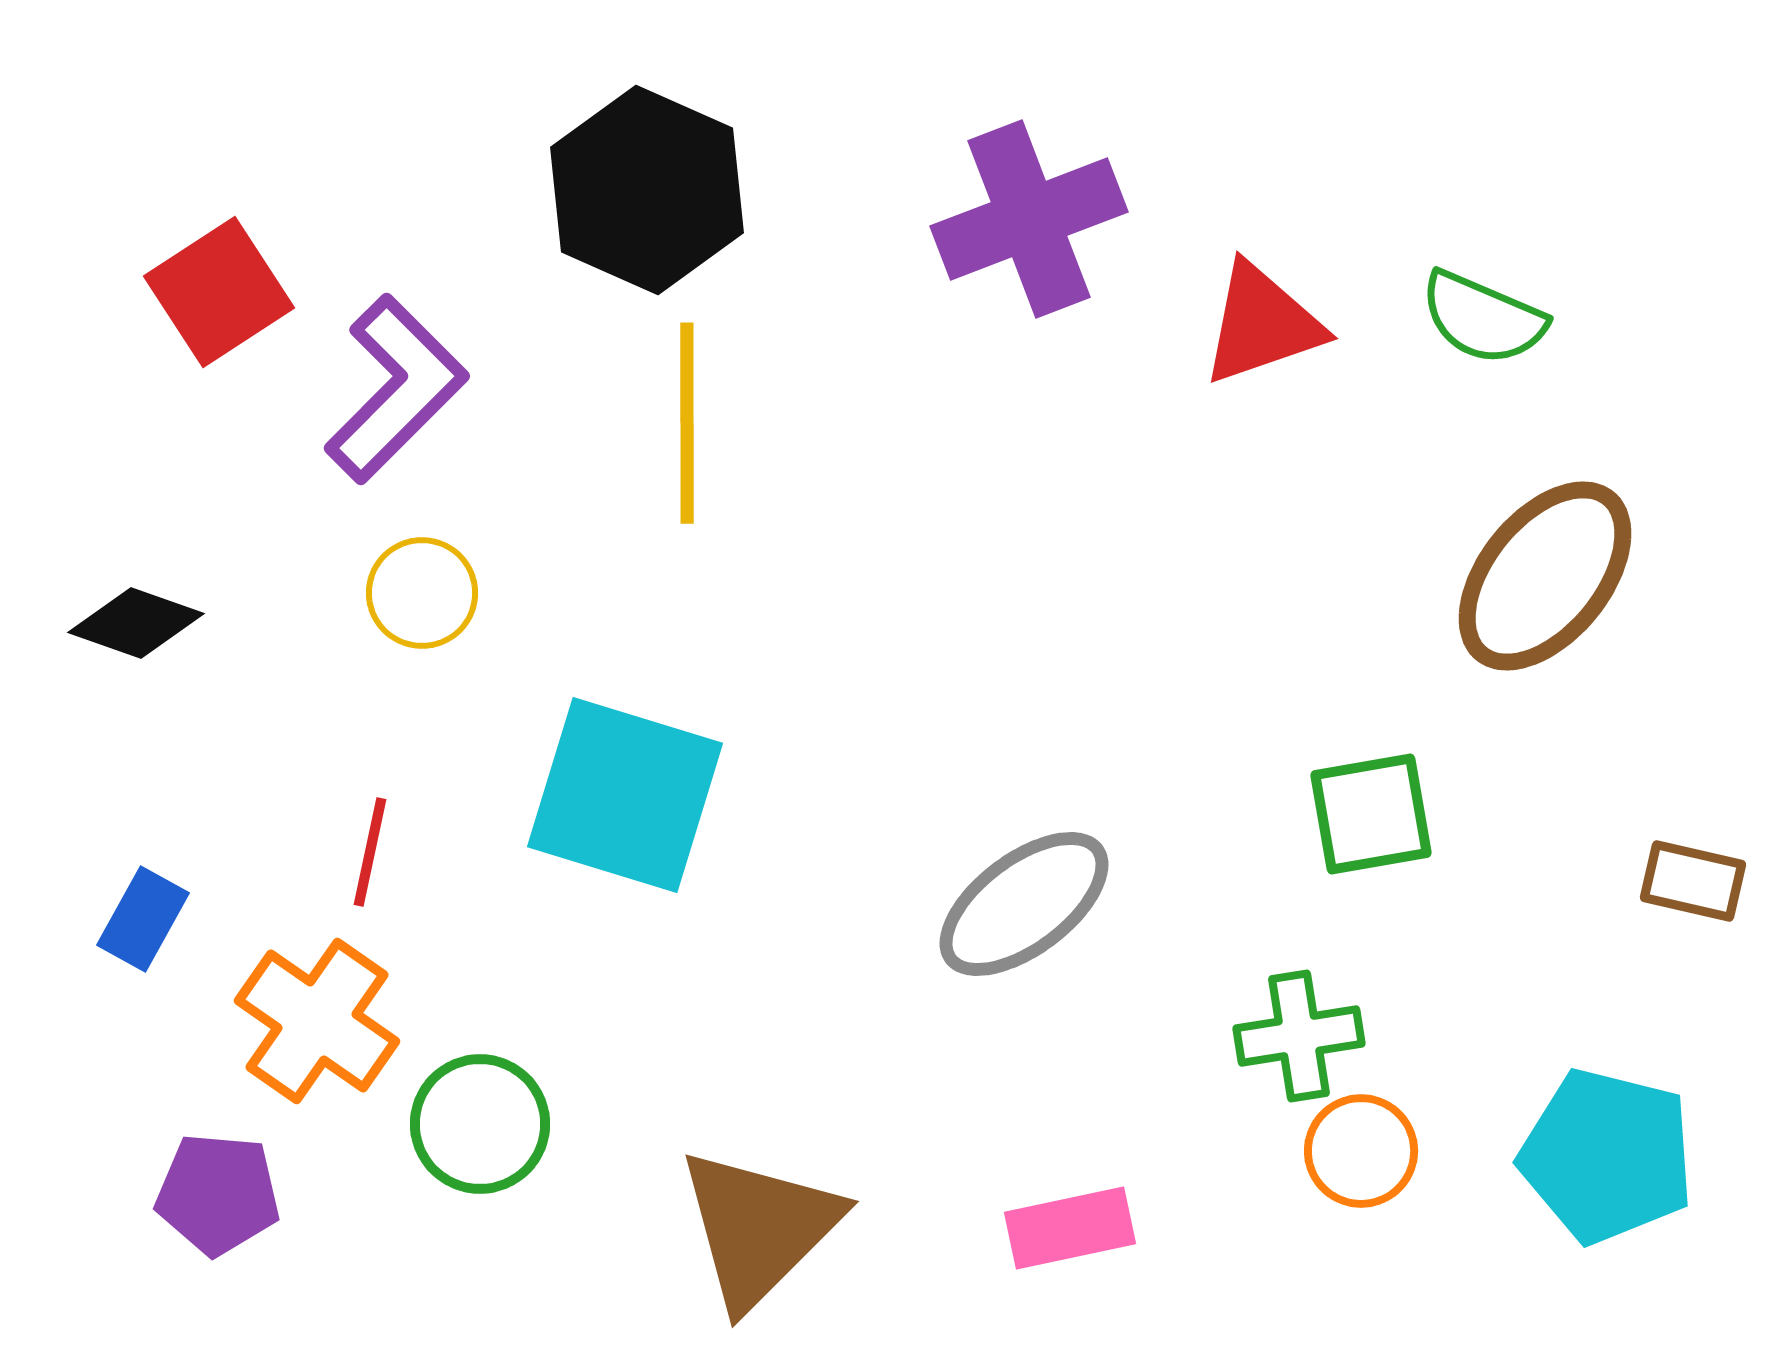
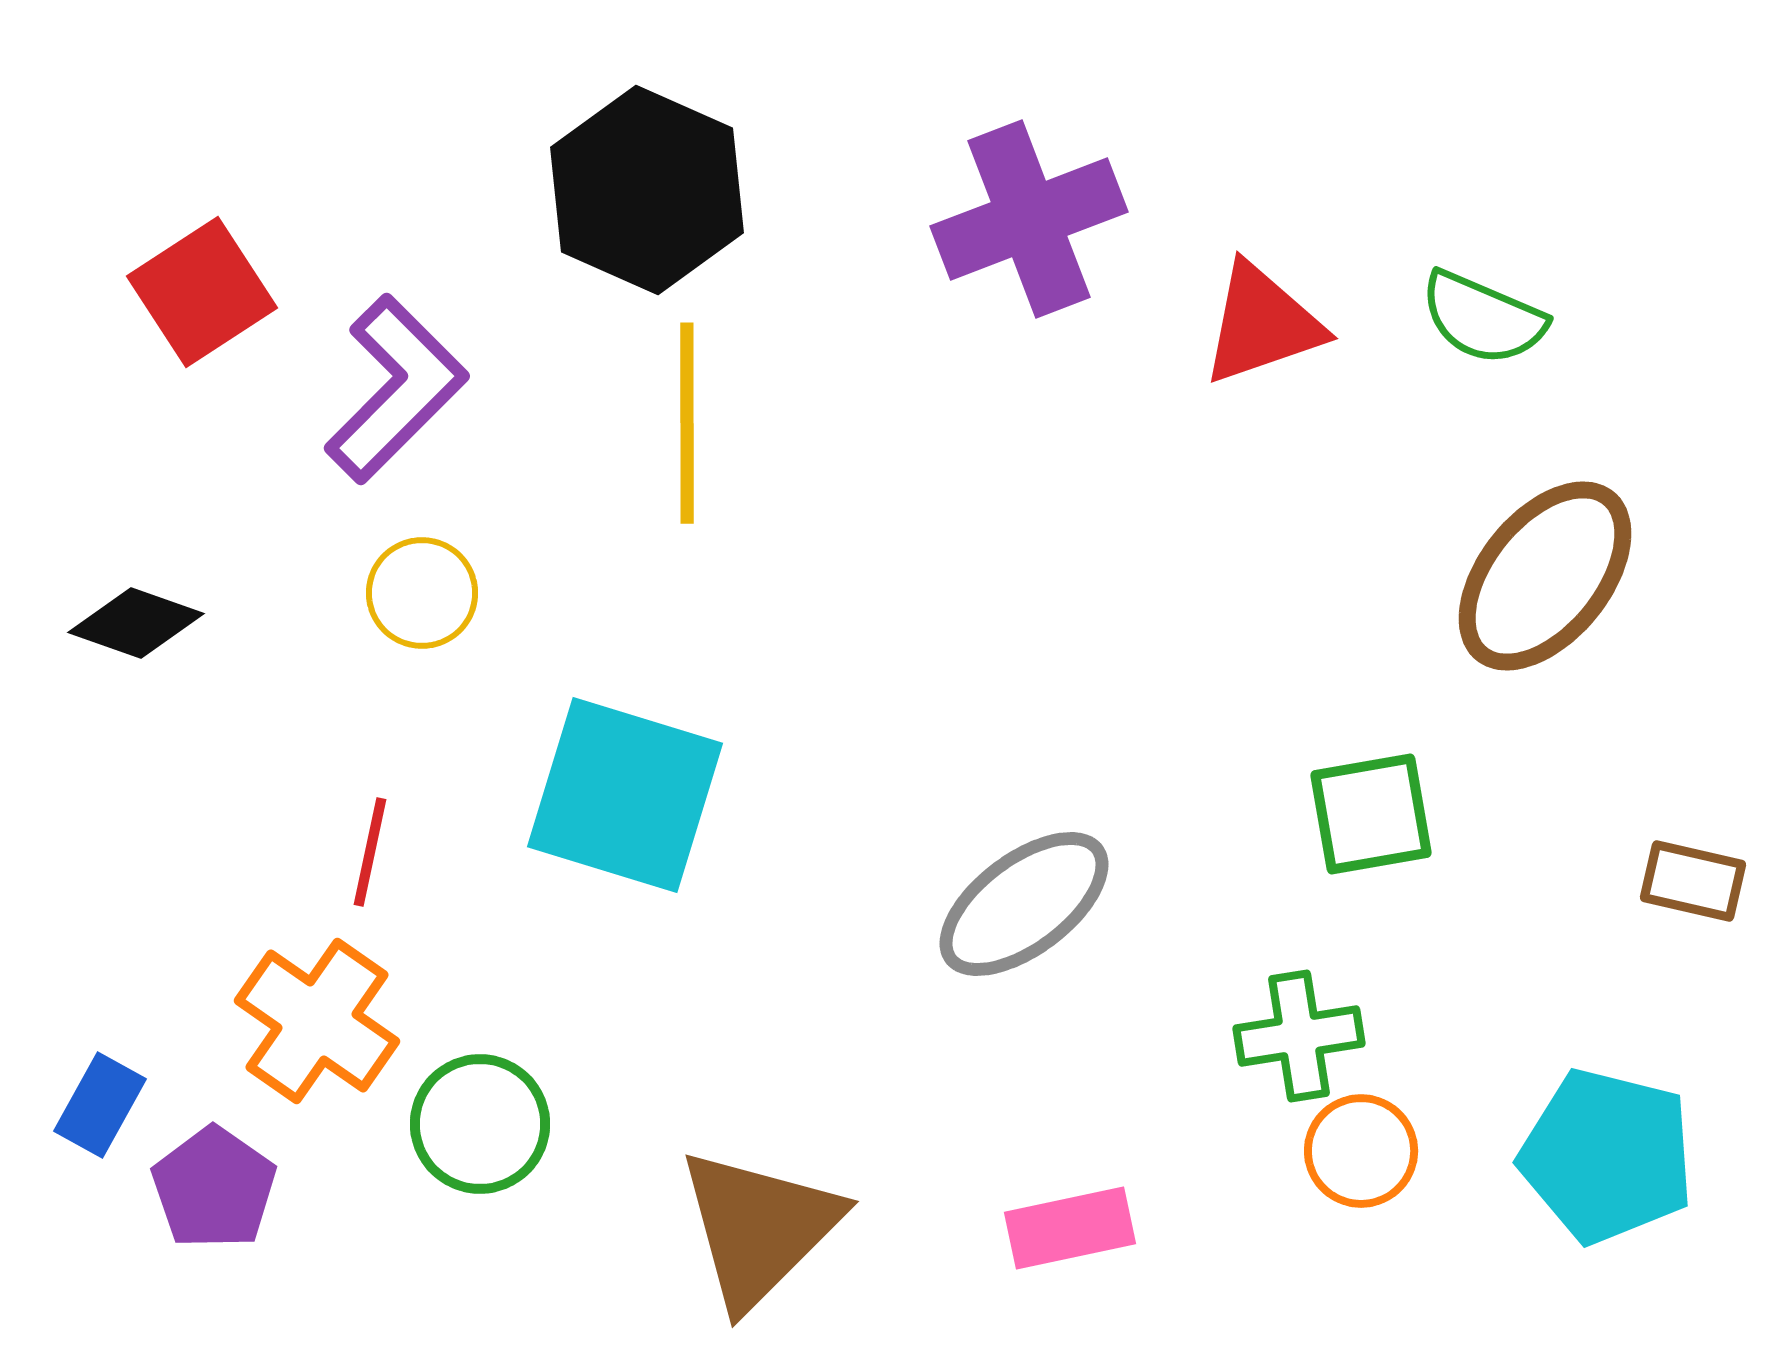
red square: moved 17 px left
blue rectangle: moved 43 px left, 186 px down
purple pentagon: moved 4 px left, 6 px up; rotated 30 degrees clockwise
